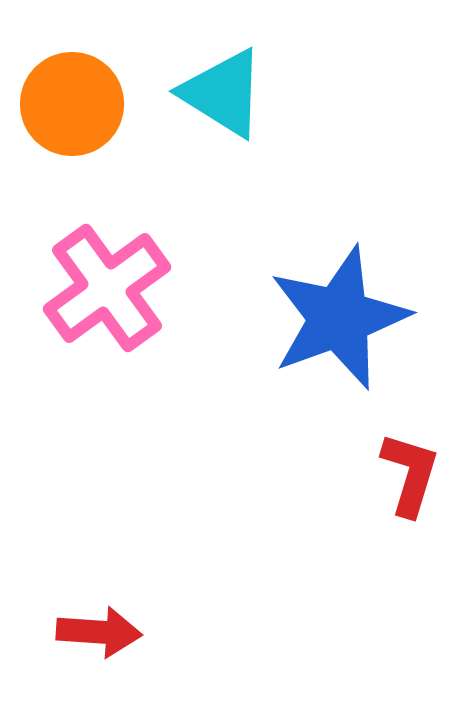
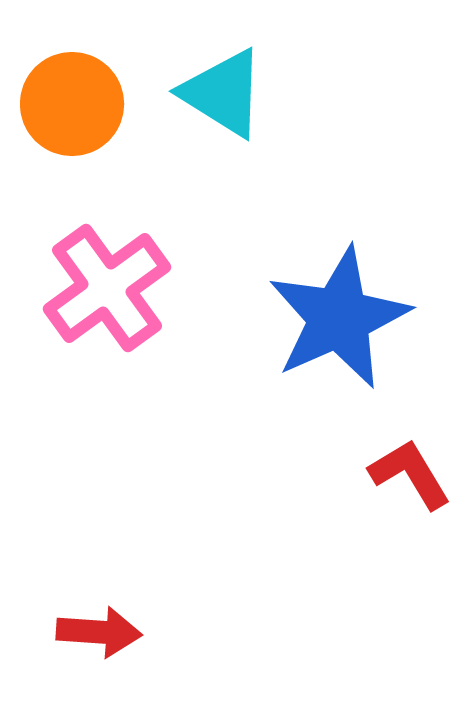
blue star: rotated 4 degrees counterclockwise
red L-shape: rotated 48 degrees counterclockwise
